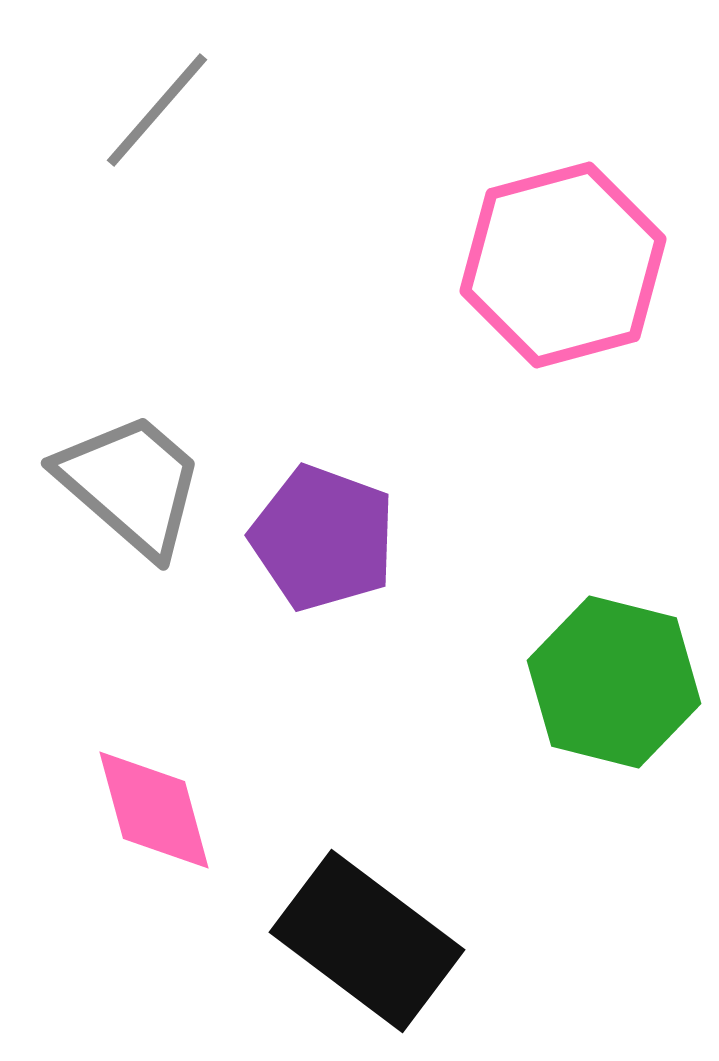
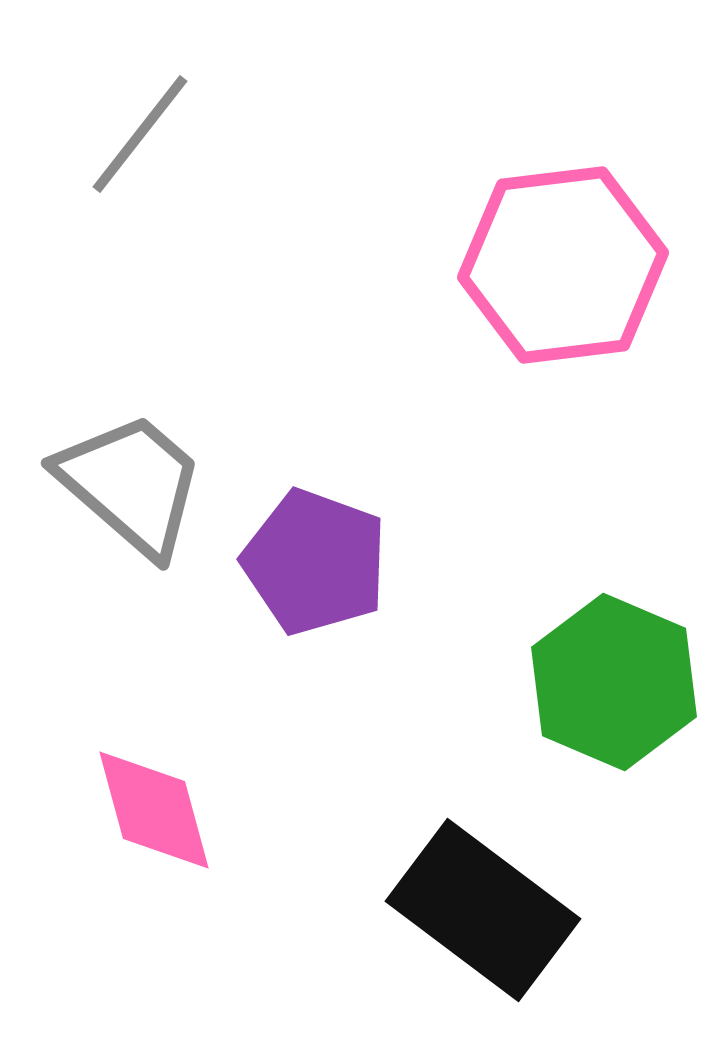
gray line: moved 17 px left, 24 px down; rotated 3 degrees counterclockwise
pink hexagon: rotated 8 degrees clockwise
purple pentagon: moved 8 px left, 24 px down
green hexagon: rotated 9 degrees clockwise
black rectangle: moved 116 px right, 31 px up
